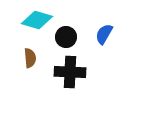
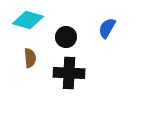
cyan diamond: moved 9 px left
blue semicircle: moved 3 px right, 6 px up
black cross: moved 1 px left, 1 px down
